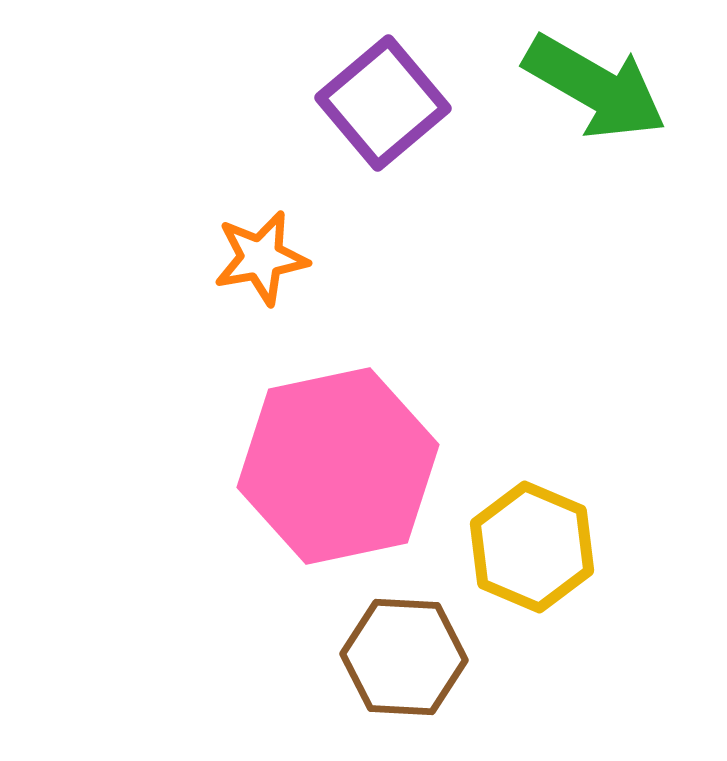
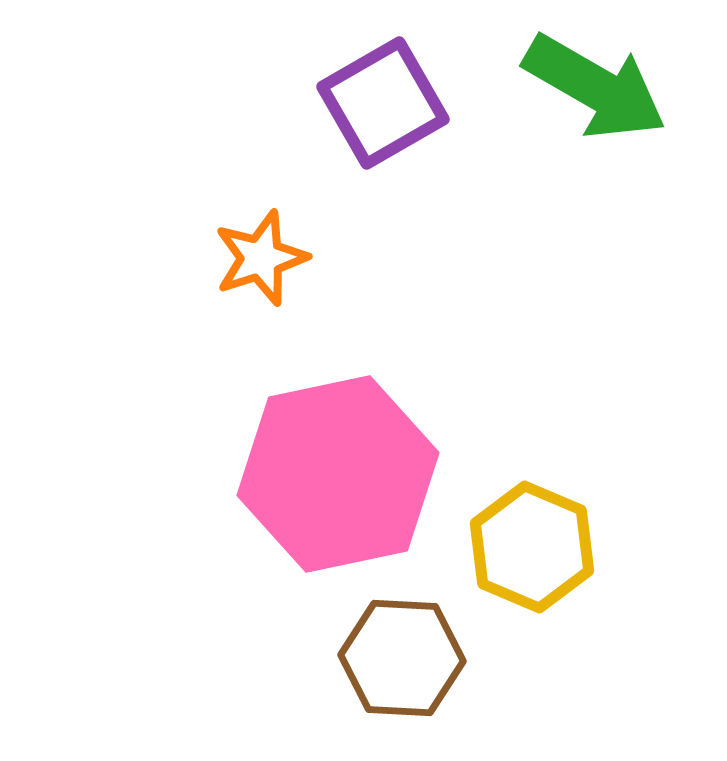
purple square: rotated 10 degrees clockwise
orange star: rotated 8 degrees counterclockwise
pink hexagon: moved 8 px down
brown hexagon: moved 2 px left, 1 px down
